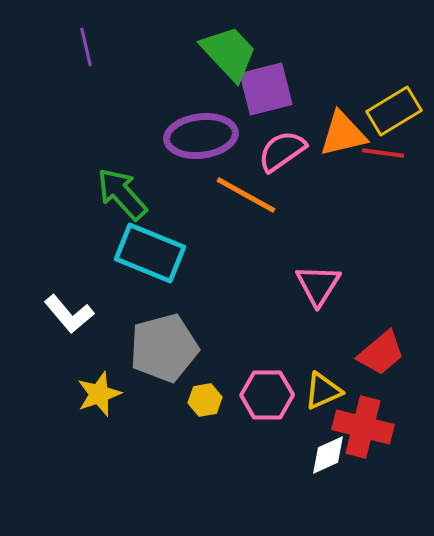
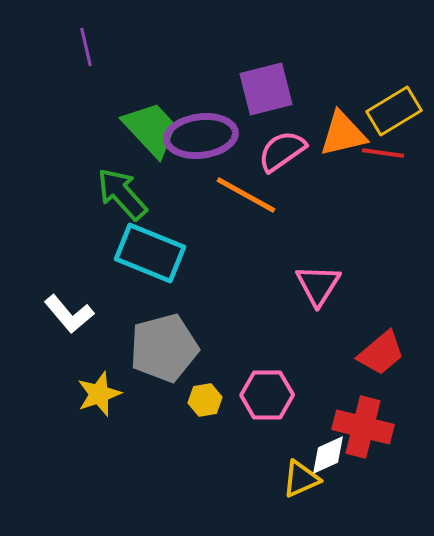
green trapezoid: moved 78 px left, 76 px down
yellow triangle: moved 22 px left, 88 px down
